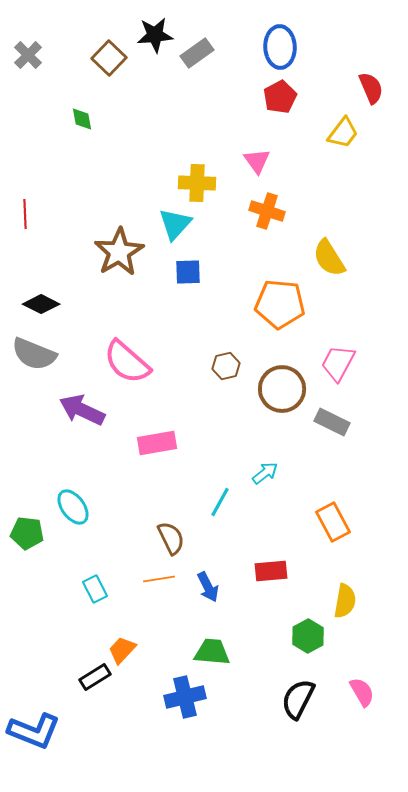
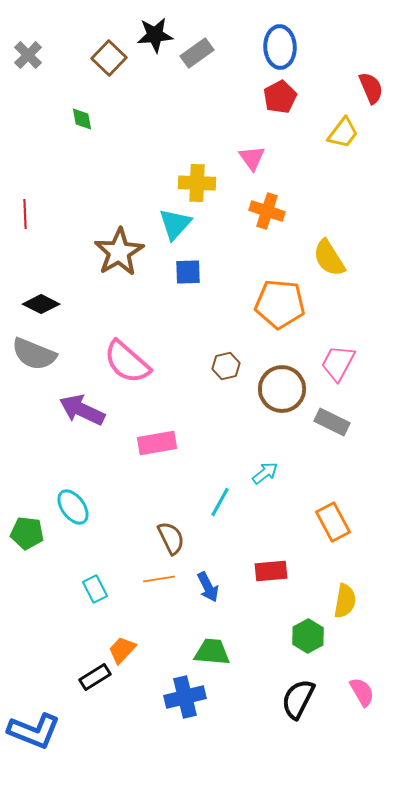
pink triangle at (257, 161): moved 5 px left, 3 px up
